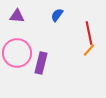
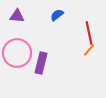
blue semicircle: rotated 16 degrees clockwise
